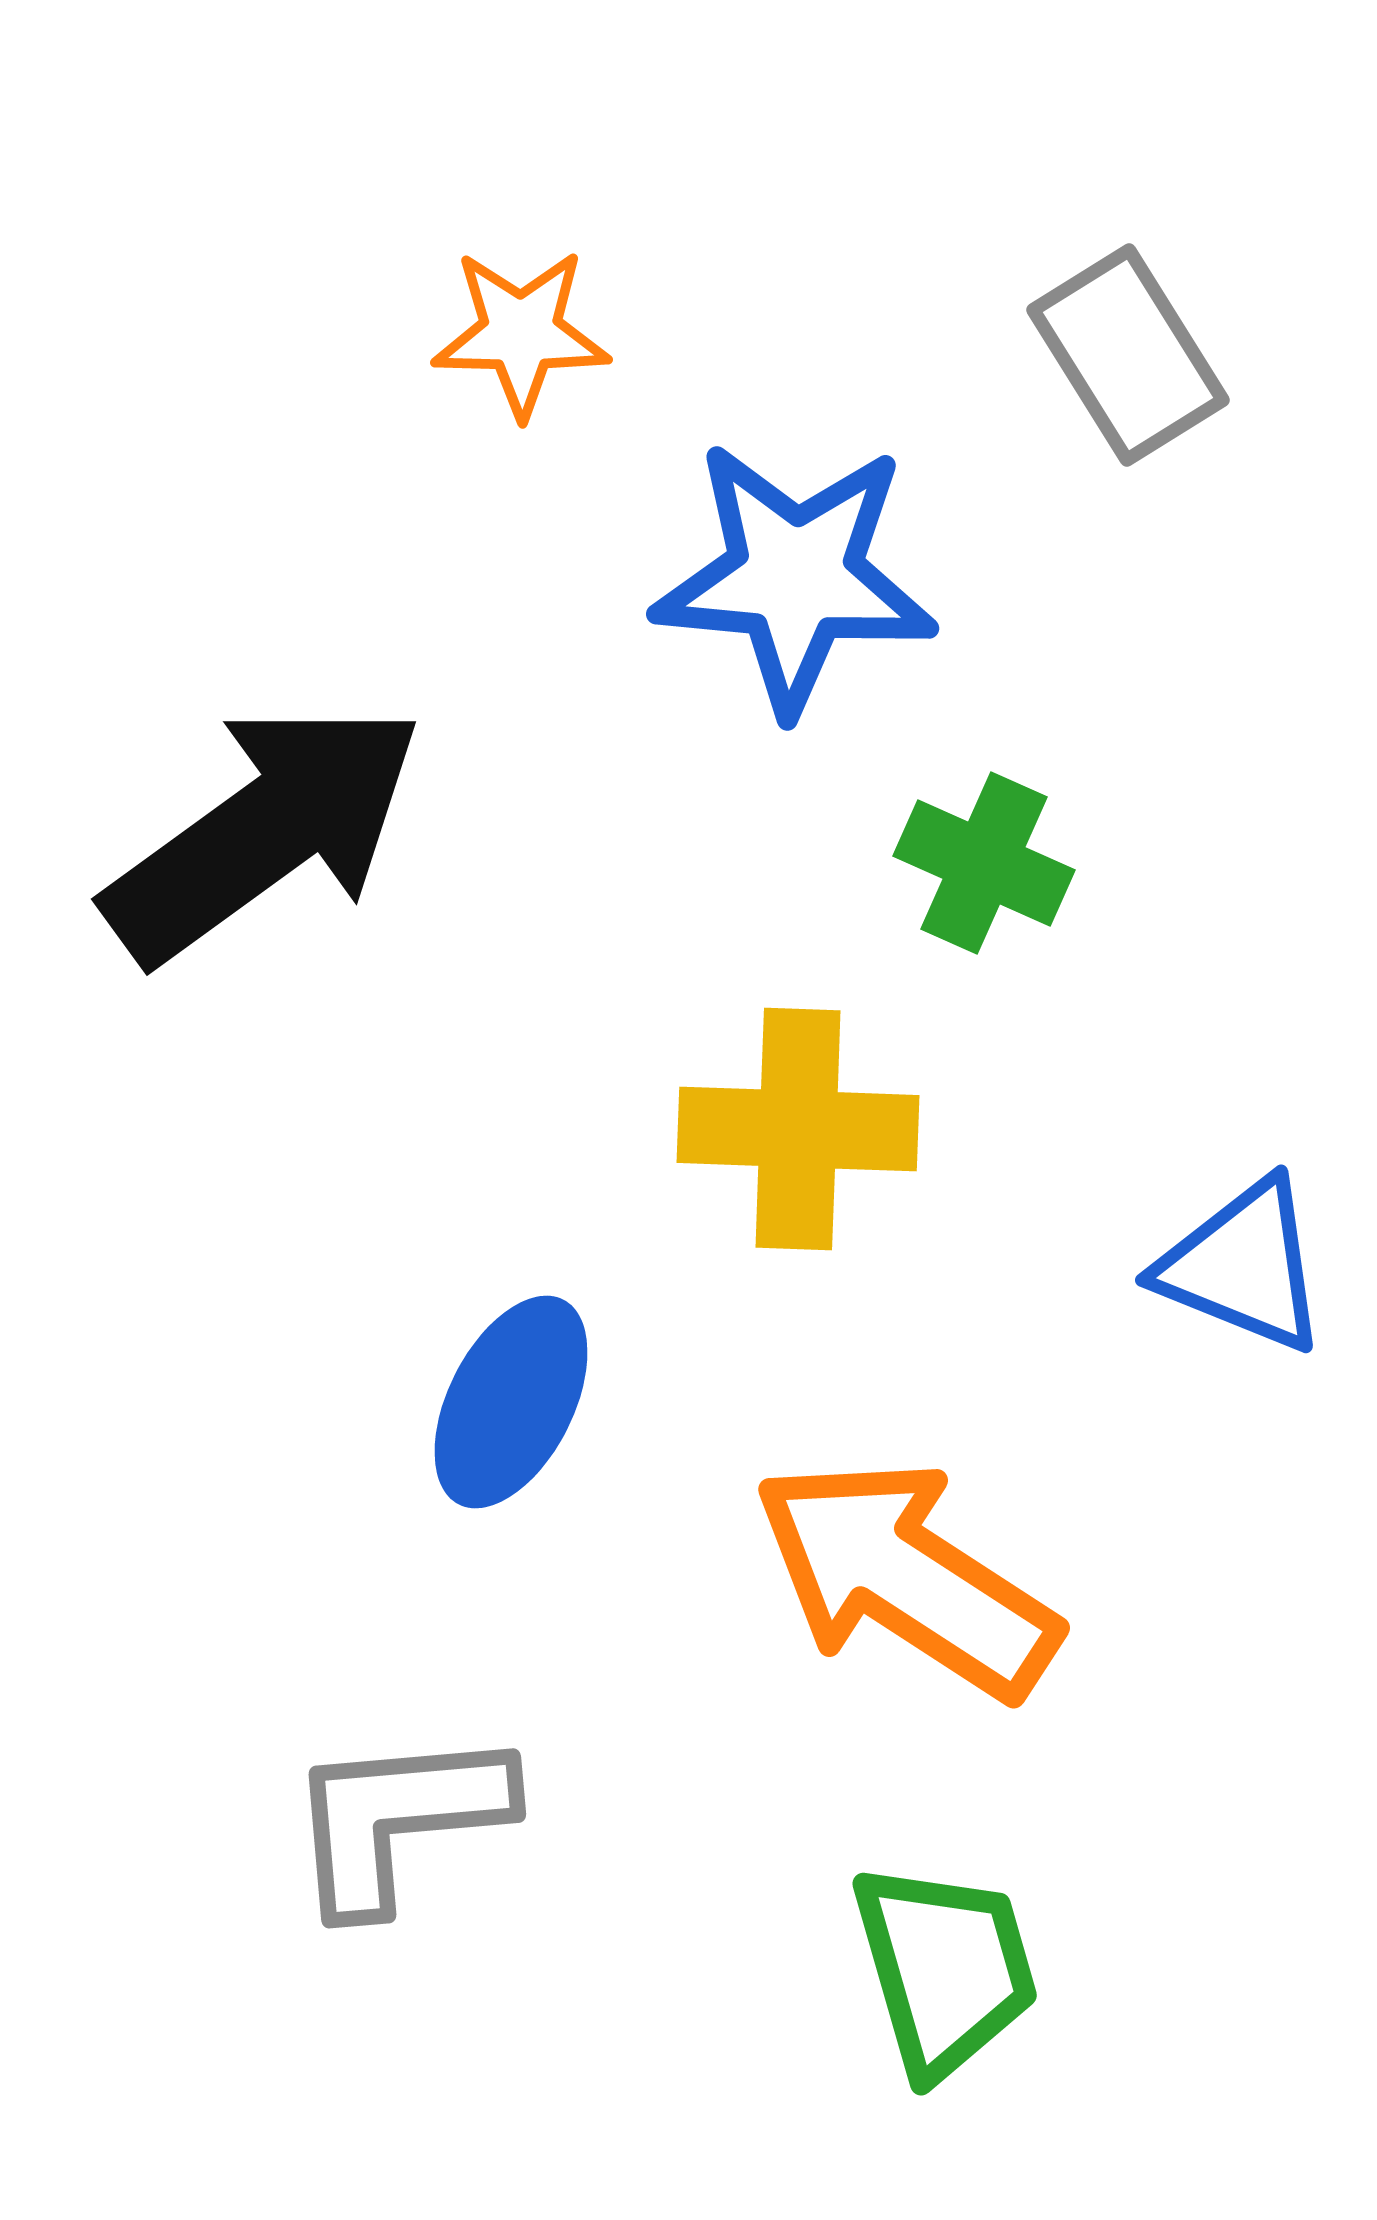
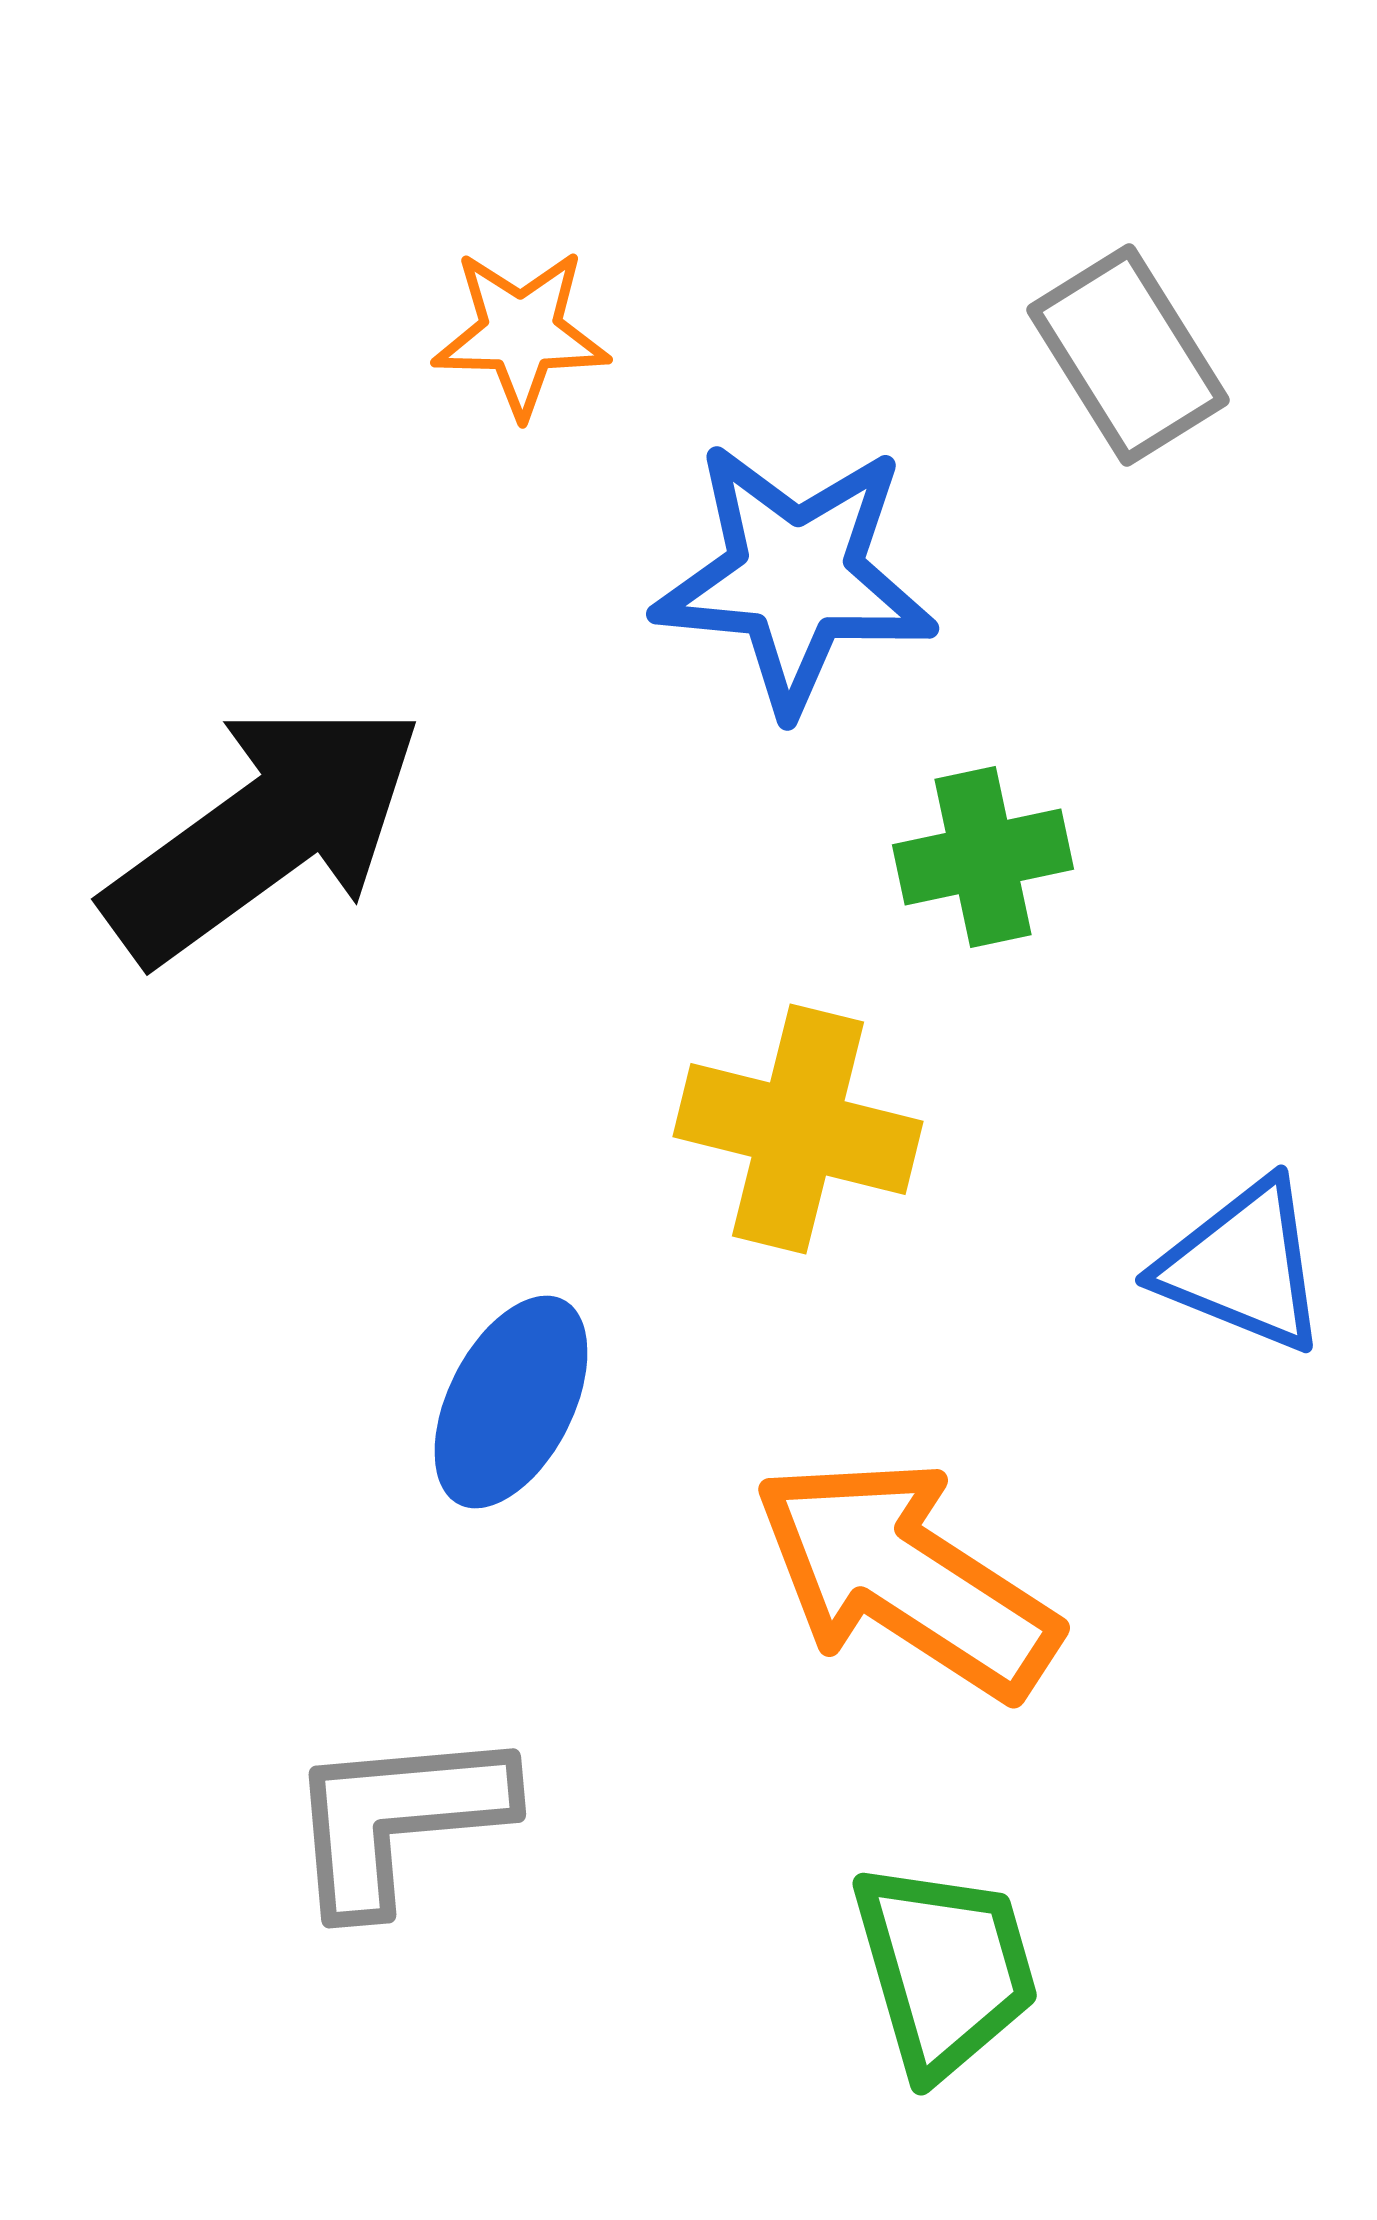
green cross: moved 1 px left, 6 px up; rotated 36 degrees counterclockwise
yellow cross: rotated 12 degrees clockwise
